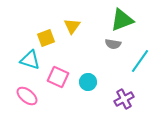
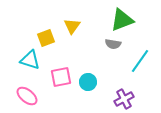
pink square: moved 3 px right; rotated 35 degrees counterclockwise
